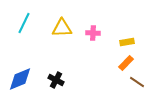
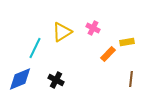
cyan line: moved 11 px right, 25 px down
yellow triangle: moved 4 px down; rotated 30 degrees counterclockwise
pink cross: moved 5 px up; rotated 24 degrees clockwise
orange rectangle: moved 18 px left, 9 px up
brown line: moved 6 px left, 3 px up; rotated 63 degrees clockwise
